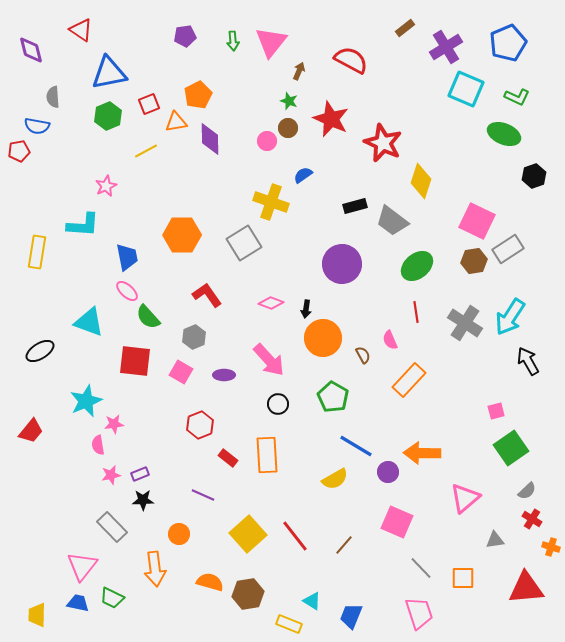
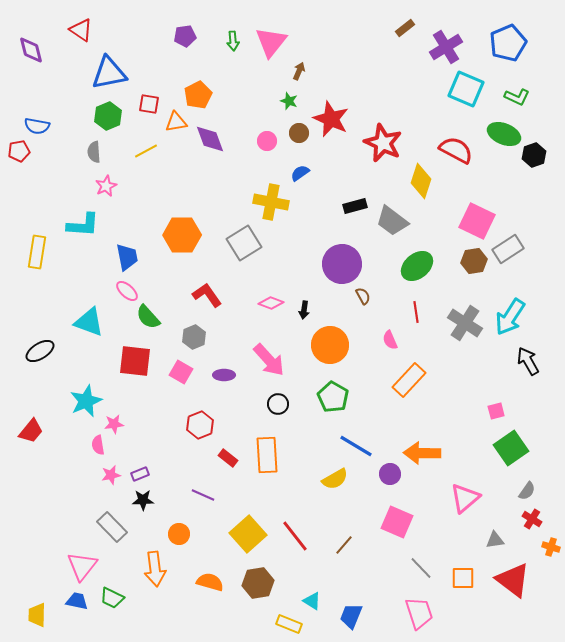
red semicircle at (351, 60): moved 105 px right, 90 px down
gray semicircle at (53, 97): moved 41 px right, 55 px down
red square at (149, 104): rotated 30 degrees clockwise
brown circle at (288, 128): moved 11 px right, 5 px down
purple diamond at (210, 139): rotated 20 degrees counterclockwise
blue semicircle at (303, 175): moved 3 px left, 2 px up
black hexagon at (534, 176): moved 21 px up
yellow cross at (271, 202): rotated 8 degrees counterclockwise
black arrow at (306, 309): moved 2 px left, 1 px down
orange circle at (323, 338): moved 7 px right, 7 px down
brown semicircle at (363, 355): moved 59 px up
purple circle at (388, 472): moved 2 px right, 2 px down
gray semicircle at (527, 491): rotated 12 degrees counterclockwise
red triangle at (526, 588): moved 13 px left, 8 px up; rotated 42 degrees clockwise
brown hexagon at (248, 594): moved 10 px right, 11 px up
blue trapezoid at (78, 603): moved 1 px left, 2 px up
